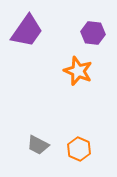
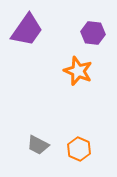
purple trapezoid: moved 1 px up
